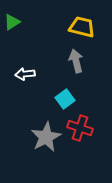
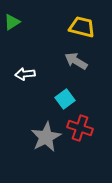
gray arrow: rotated 45 degrees counterclockwise
